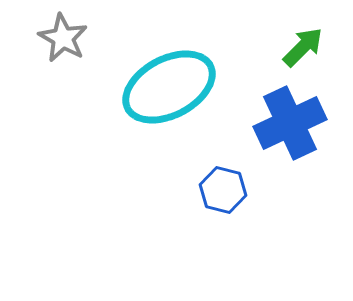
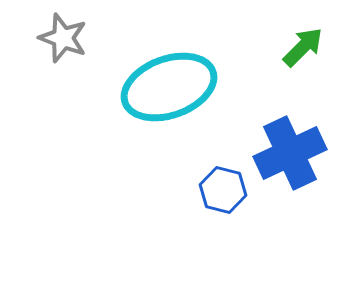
gray star: rotated 9 degrees counterclockwise
cyan ellipse: rotated 8 degrees clockwise
blue cross: moved 30 px down
